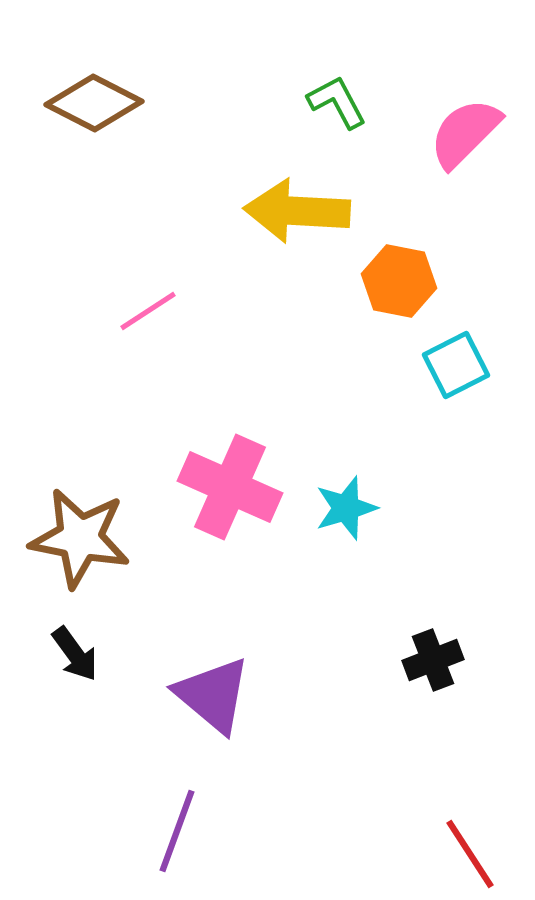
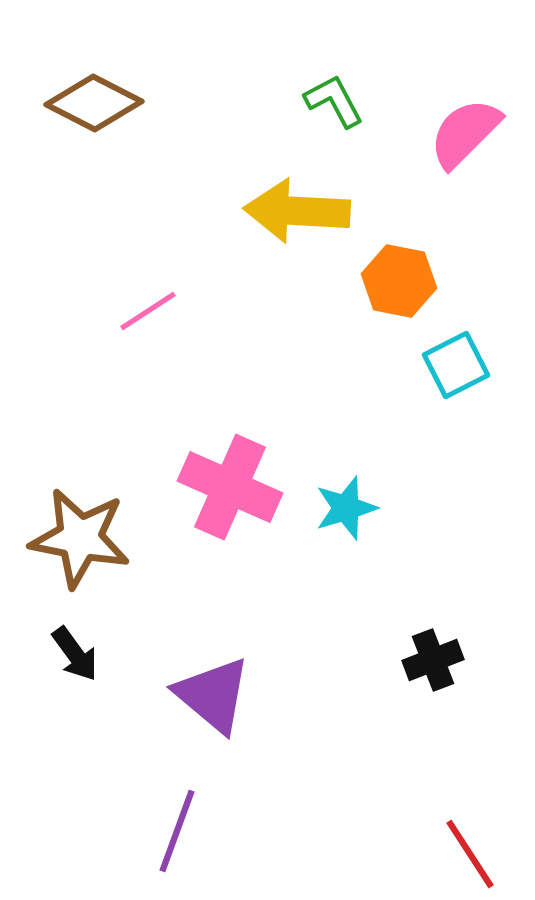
green L-shape: moved 3 px left, 1 px up
